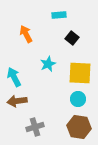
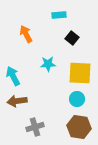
cyan star: rotated 21 degrees clockwise
cyan arrow: moved 1 px left, 1 px up
cyan circle: moved 1 px left
